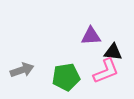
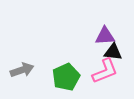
purple triangle: moved 14 px right
pink L-shape: moved 1 px left
green pentagon: rotated 16 degrees counterclockwise
